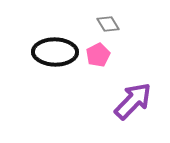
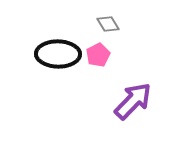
black ellipse: moved 3 px right, 2 px down
